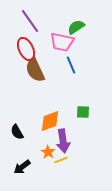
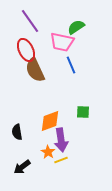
red ellipse: moved 1 px down
black semicircle: rotated 21 degrees clockwise
purple arrow: moved 2 px left, 1 px up
